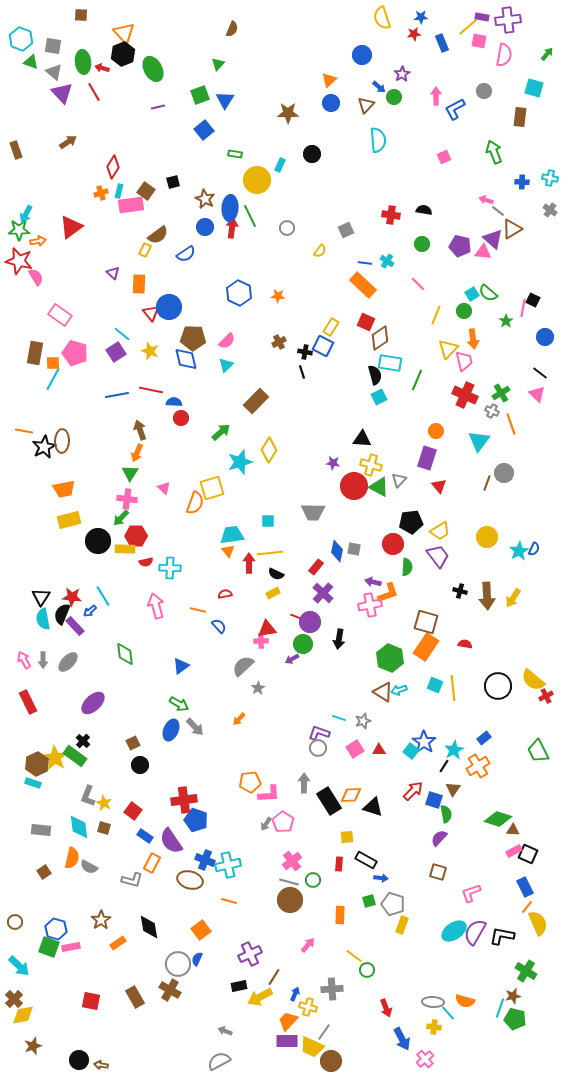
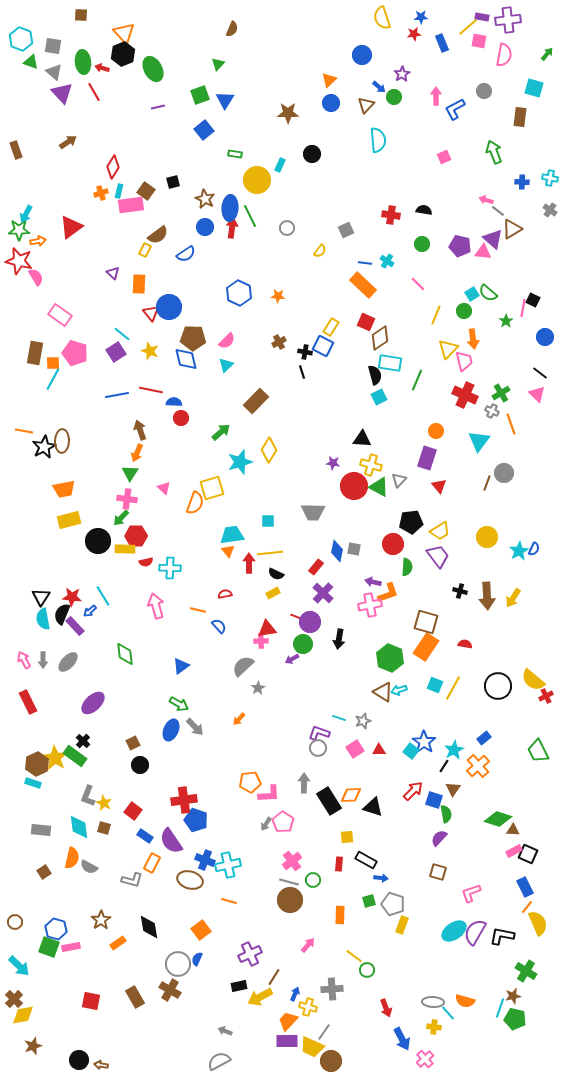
yellow line at (453, 688): rotated 35 degrees clockwise
orange cross at (478, 766): rotated 10 degrees counterclockwise
